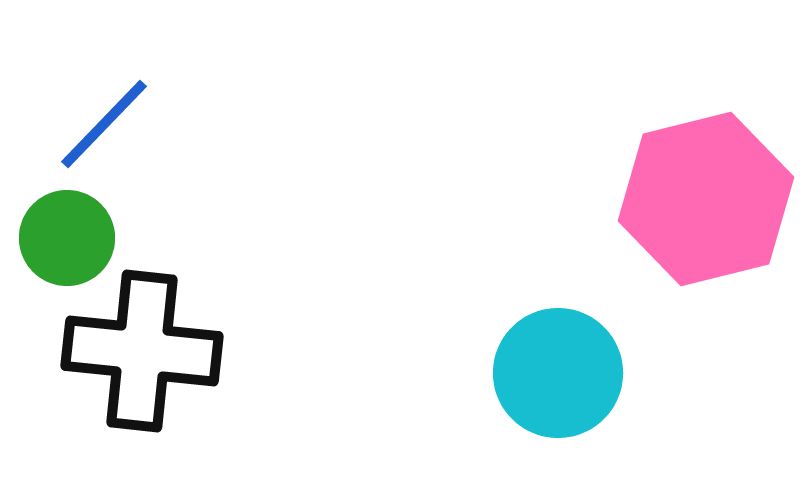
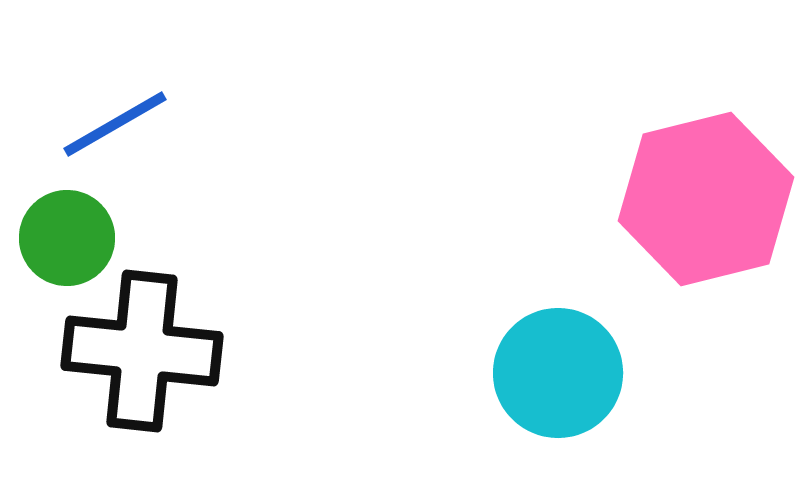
blue line: moved 11 px right; rotated 16 degrees clockwise
